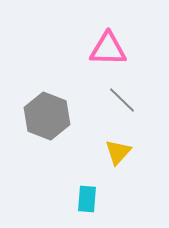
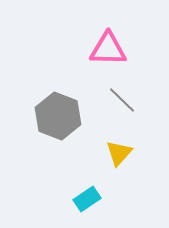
gray hexagon: moved 11 px right
yellow triangle: moved 1 px right, 1 px down
cyan rectangle: rotated 52 degrees clockwise
